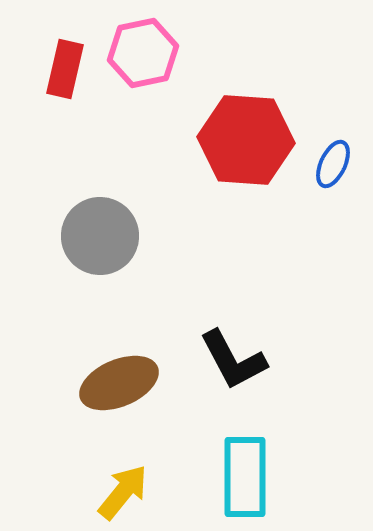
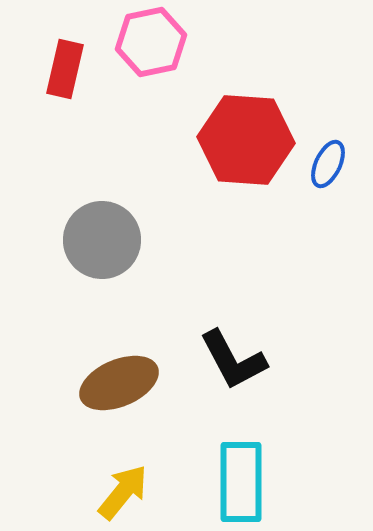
pink hexagon: moved 8 px right, 11 px up
blue ellipse: moved 5 px left
gray circle: moved 2 px right, 4 px down
cyan rectangle: moved 4 px left, 5 px down
